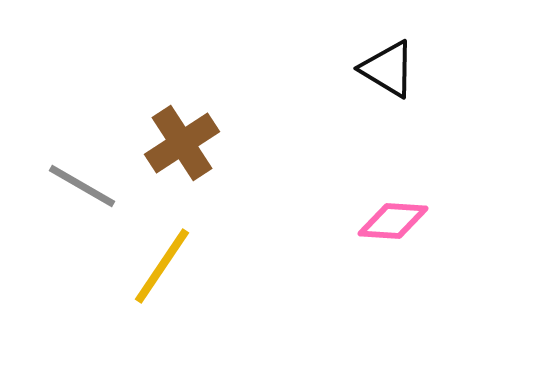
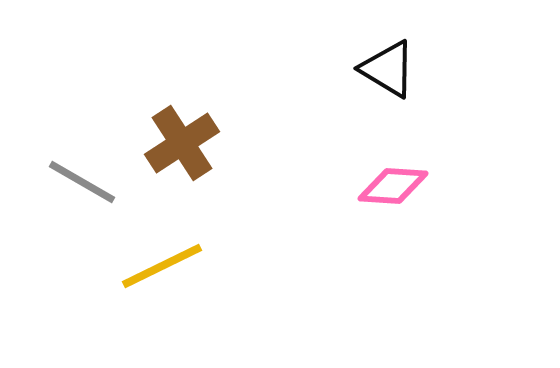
gray line: moved 4 px up
pink diamond: moved 35 px up
yellow line: rotated 30 degrees clockwise
